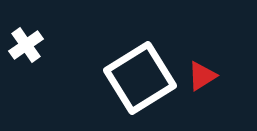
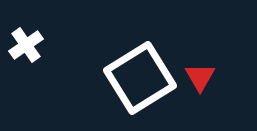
red triangle: moved 2 px left, 1 px down; rotated 28 degrees counterclockwise
